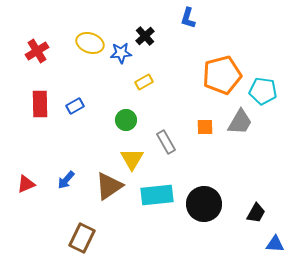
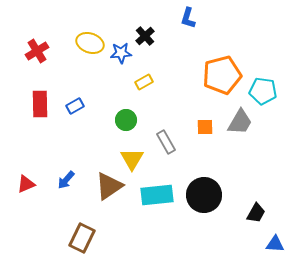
black circle: moved 9 px up
